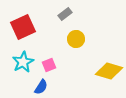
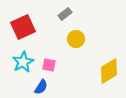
pink square: rotated 32 degrees clockwise
yellow diamond: rotated 48 degrees counterclockwise
